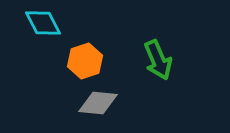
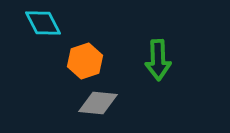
green arrow: rotated 21 degrees clockwise
